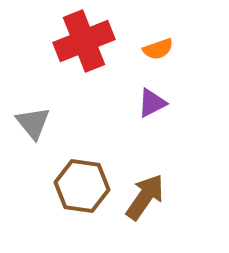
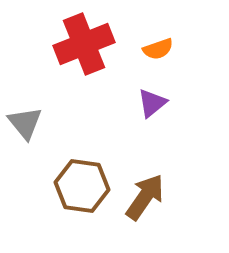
red cross: moved 3 px down
purple triangle: rotated 12 degrees counterclockwise
gray triangle: moved 8 px left
